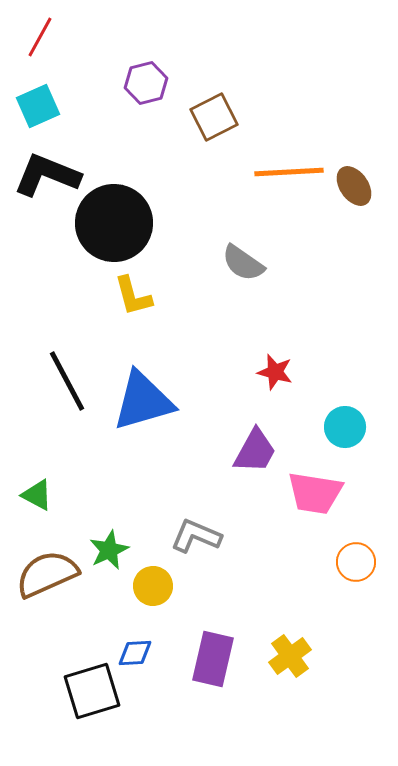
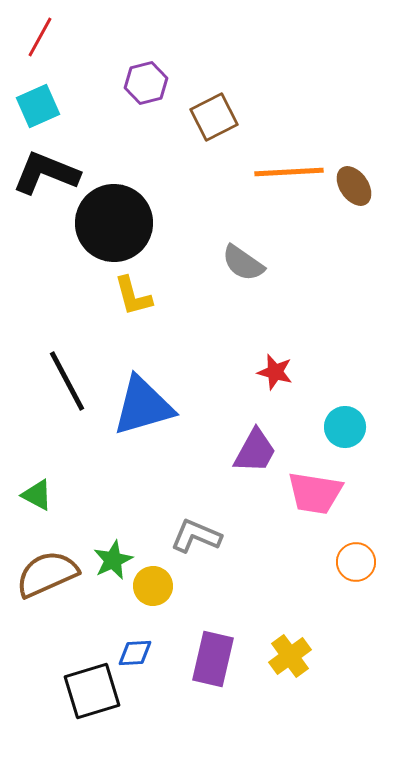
black L-shape: moved 1 px left, 2 px up
blue triangle: moved 5 px down
green star: moved 4 px right, 10 px down
